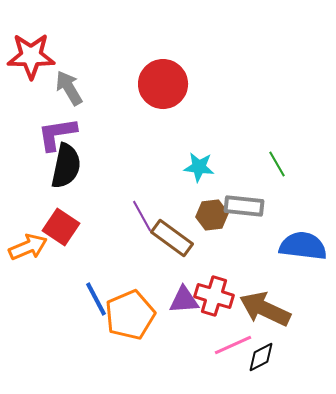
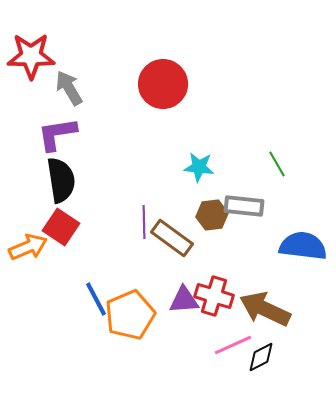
black semicircle: moved 5 px left, 14 px down; rotated 21 degrees counterclockwise
purple line: moved 2 px right, 6 px down; rotated 28 degrees clockwise
